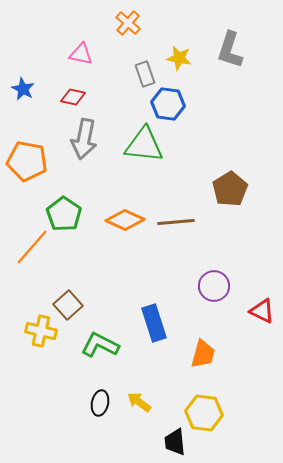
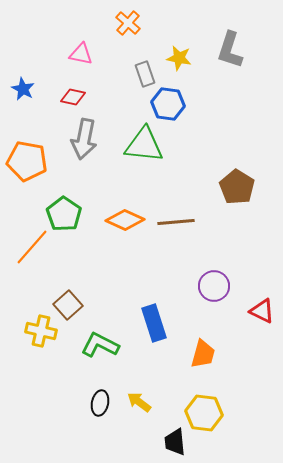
brown pentagon: moved 7 px right, 2 px up; rotated 8 degrees counterclockwise
